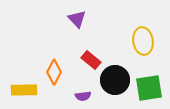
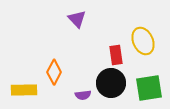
yellow ellipse: rotated 16 degrees counterclockwise
red rectangle: moved 25 px right, 5 px up; rotated 42 degrees clockwise
black circle: moved 4 px left, 3 px down
purple semicircle: moved 1 px up
